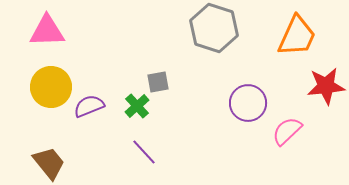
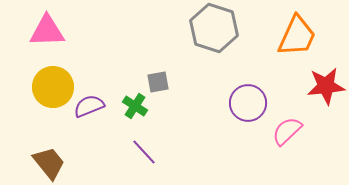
yellow circle: moved 2 px right
green cross: moved 2 px left; rotated 15 degrees counterclockwise
